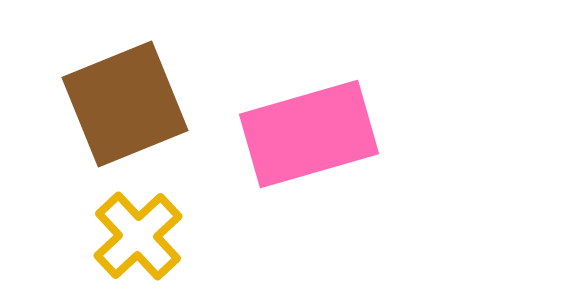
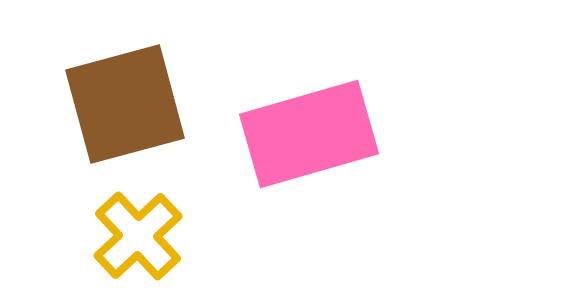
brown square: rotated 7 degrees clockwise
